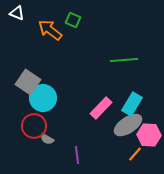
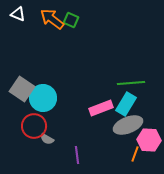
white triangle: moved 1 px right, 1 px down
green square: moved 2 px left
orange arrow: moved 2 px right, 11 px up
green line: moved 7 px right, 23 px down
gray square: moved 6 px left, 7 px down
cyan rectangle: moved 6 px left
pink rectangle: rotated 25 degrees clockwise
gray ellipse: rotated 12 degrees clockwise
pink hexagon: moved 5 px down
orange line: rotated 21 degrees counterclockwise
